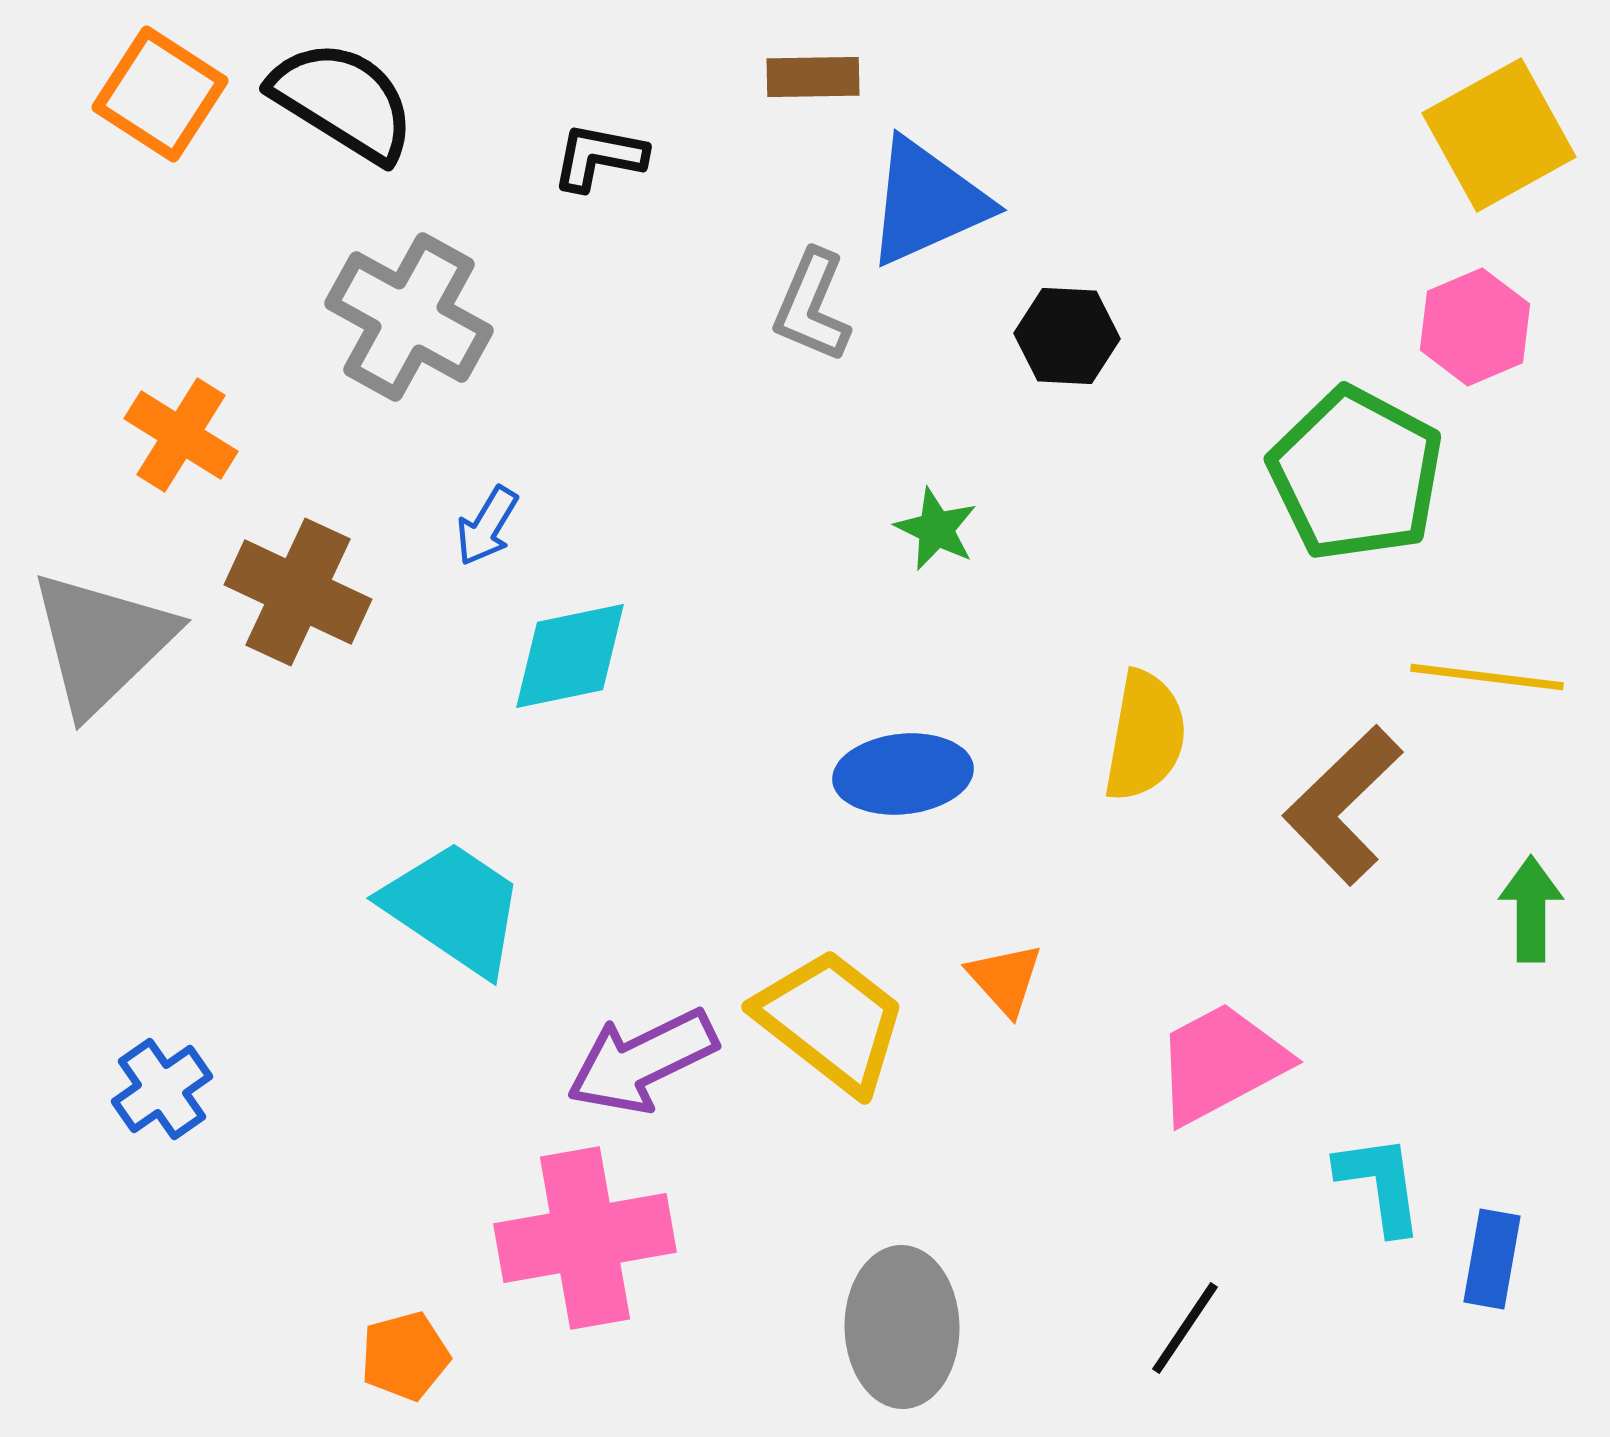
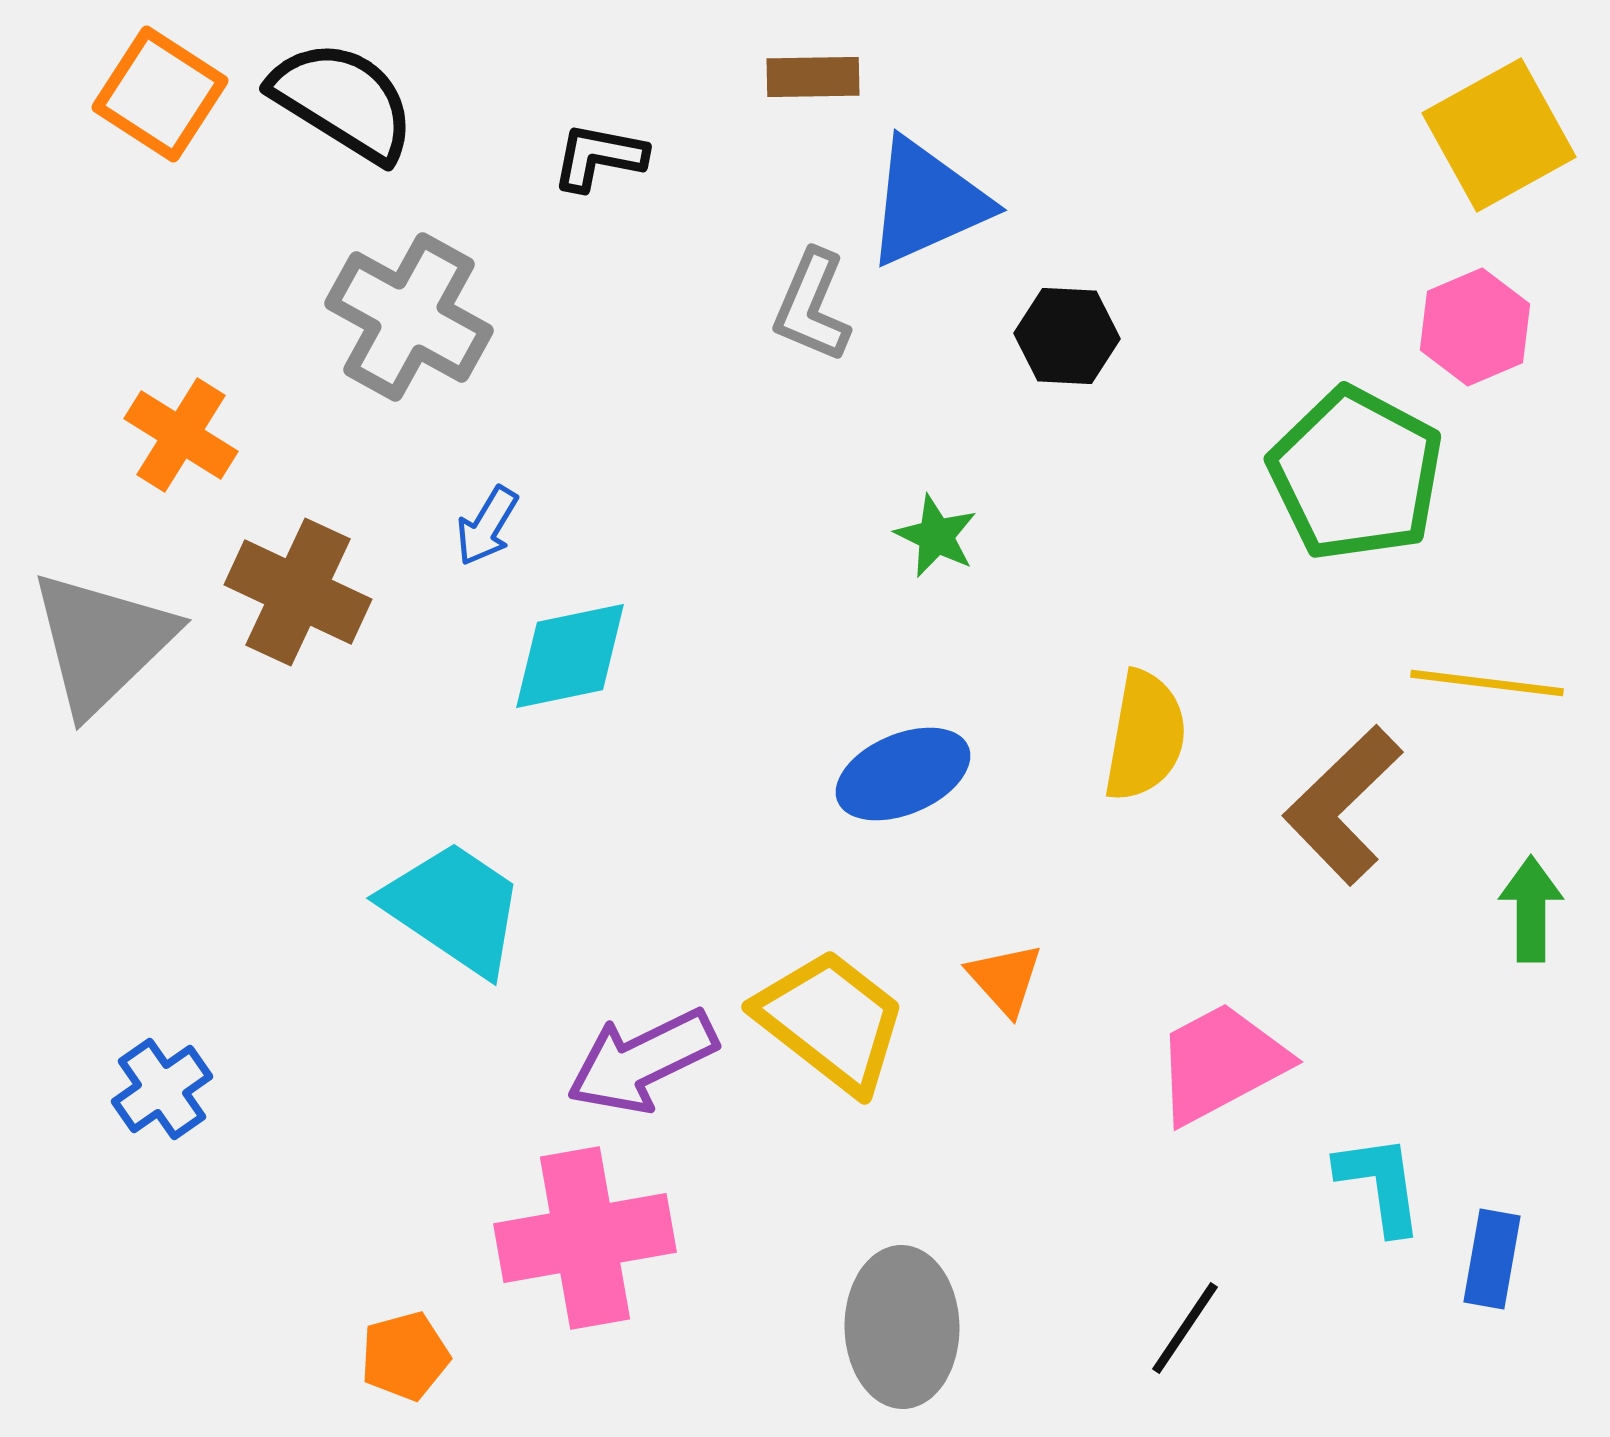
green star: moved 7 px down
yellow line: moved 6 px down
blue ellipse: rotated 17 degrees counterclockwise
